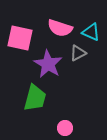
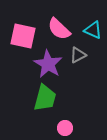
pink semicircle: moved 1 px left, 1 px down; rotated 25 degrees clockwise
cyan triangle: moved 2 px right, 2 px up
pink square: moved 3 px right, 2 px up
gray triangle: moved 2 px down
green trapezoid: moved 10 px right
